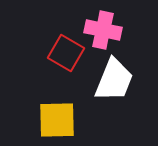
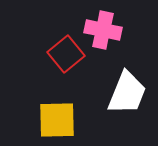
red square: moved 1 px down; rotated 21 degrees clockwise
white trapezoid: moved 13 px right, 13 px down
